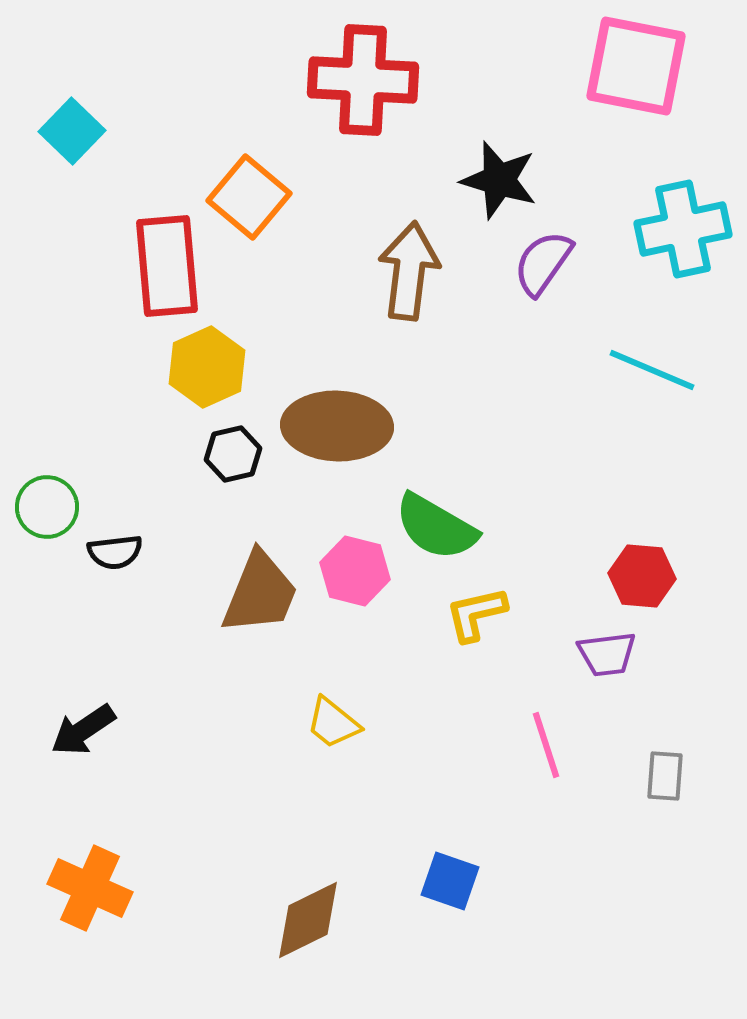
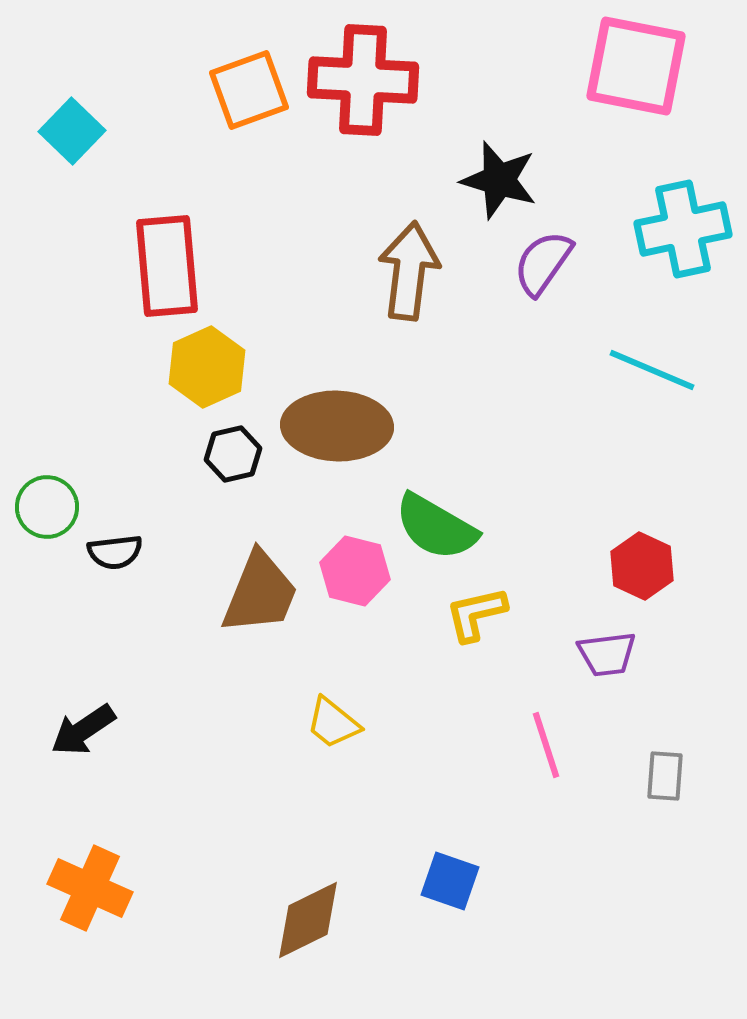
orange square: moved 107 px up; rotated 30 degrees clockwise
red hexagon: moved 10 px up; rotated 20 degrees clockwise
